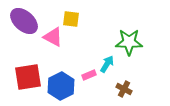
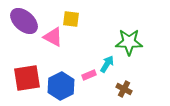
red square: moved 1 px left, 1 px down
